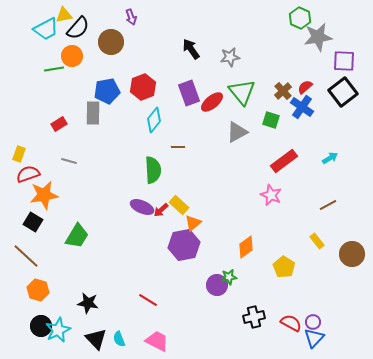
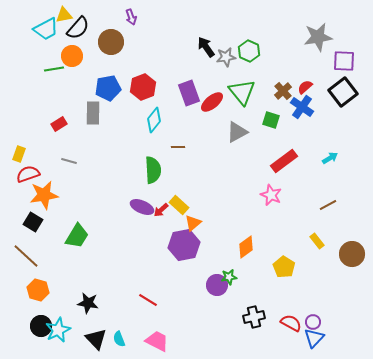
green hexagon at (300, 18): moved 51 px left, 33 px down
black arrow at (191, 49): moved 15 px right, 2 px up
gray star at (230, 57): moved 4 px left
blue pentagon at (107, 91): moved 1 px right, 3 px up
